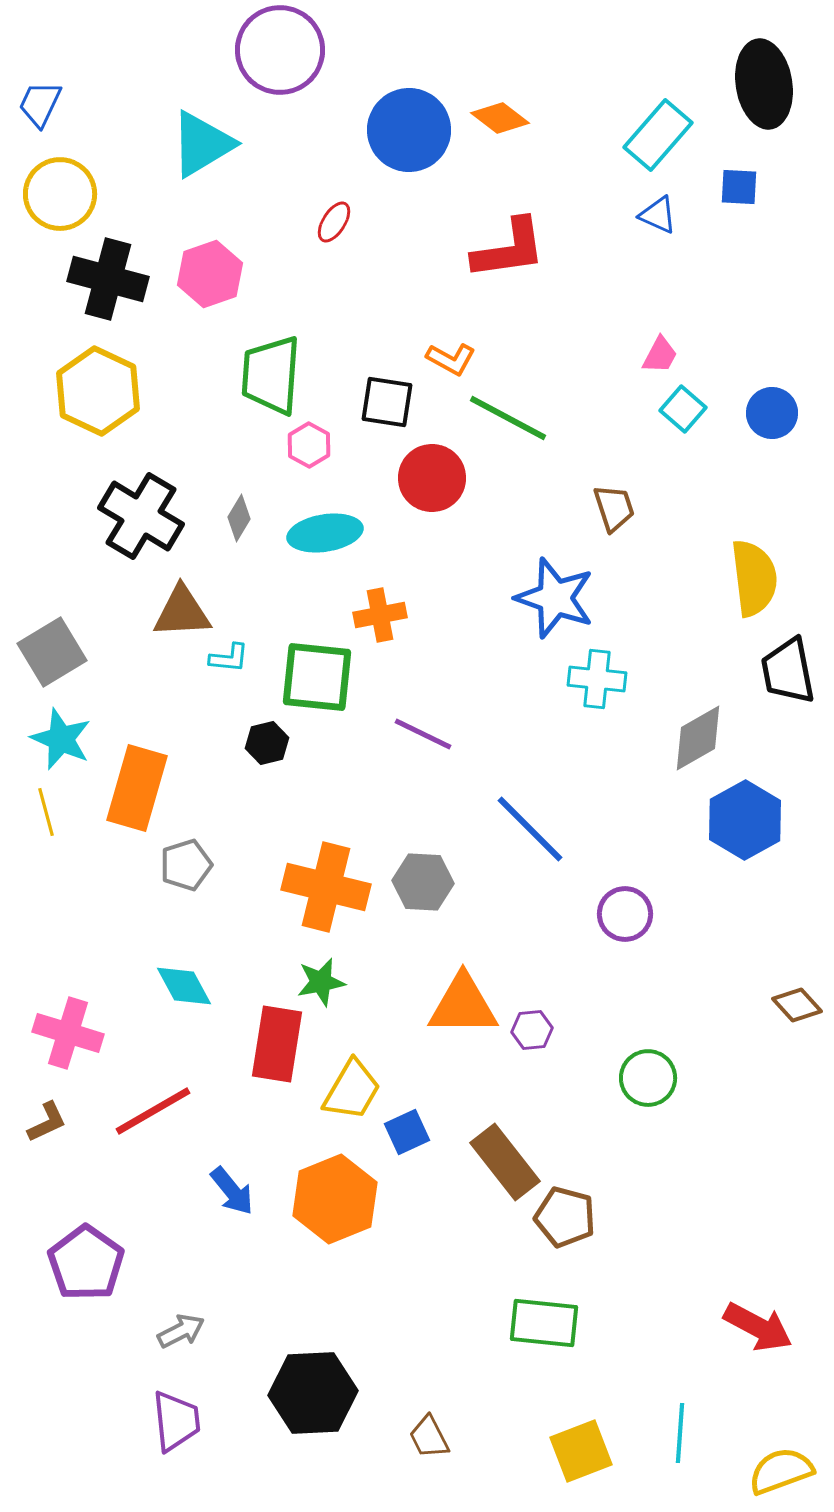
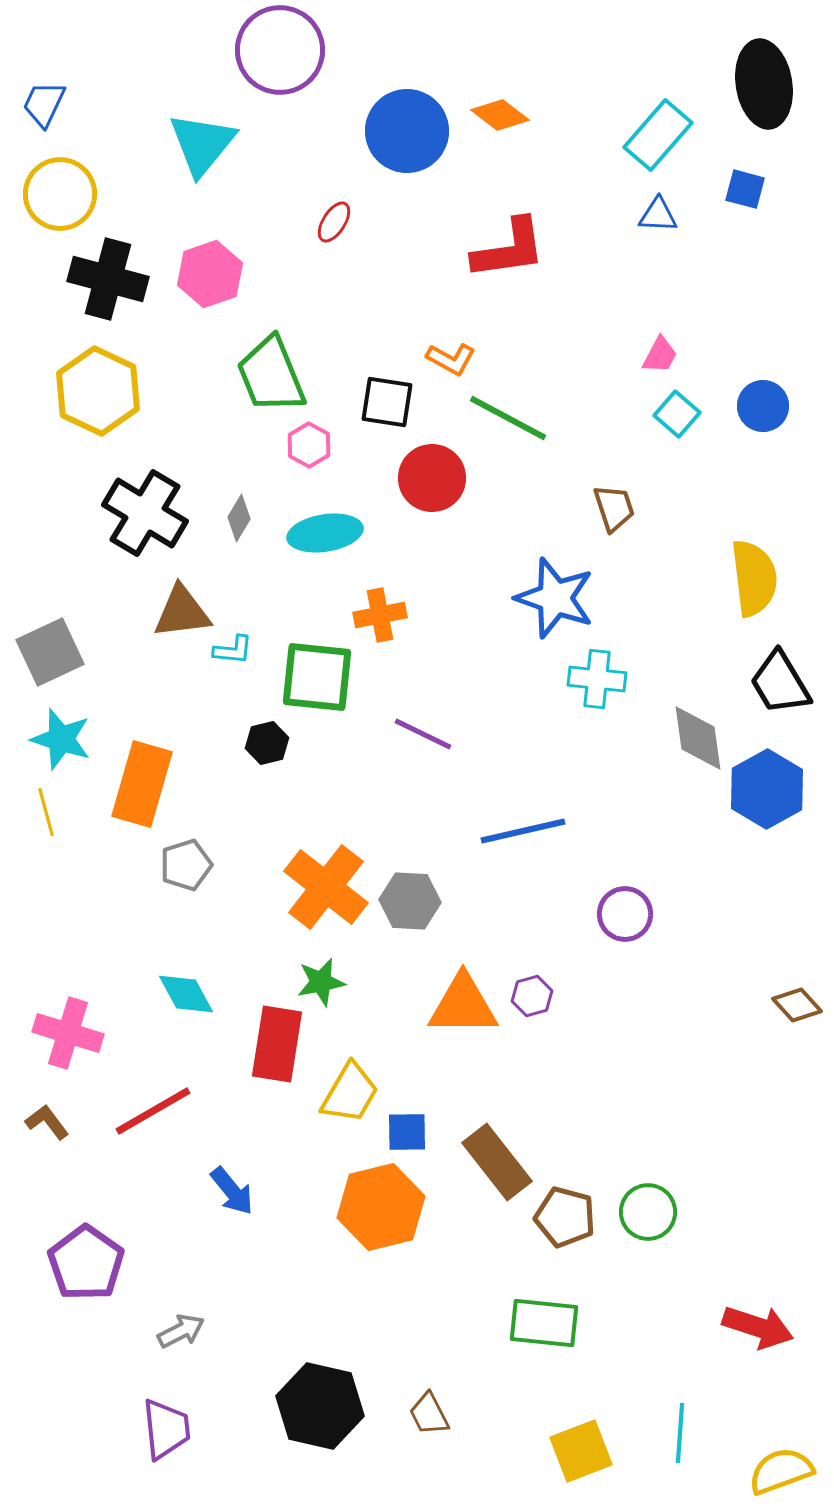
blue trapezoid at (40, 104): moved 4 px right
orange diamond at (500, 118): moved 3 px up
blue circle at (409, 130): moved 2 px left, 1 px down
cyan triangle at (202, 144): rotated 20 degrees counterclockwise
blue square at (739, 187): moved 6 px right, 2 px down; rotated 12 degrees clockwise
blue triangle at (658, 215): rotated 21 degrees counterclockwise
green trapezoid at (271, 375): rotated 26 degrees counterclockwise
cyan square at (683, 409): moved 6 px left, 5 px down
blue circle at (772, 413): moved 9 px left, 7 px up
black cross at (141, 516): moved 4 px right, 3 px up
brown triangle at (182, 612): rotated 4 degrees counterclockwise
gray square at (52, 652): moved 2 px left; rotated 6 degrees clockwise
cyan L-shape at (229, 658): moved 4 px right, 8 px up
black trapezoid at (788, 671): moved 8 px left, 12 px down; rotated 20 degrees counterclockwise
gray diamond at (698, 738): rotated 68 degrees counterclockwise
cyan star at (61, 739): rotated 6 degrees counterclockwise
orange rectangle at (137, 788): moved 5 px right, 4 px up
blue hexagon at (745, 820): moved 22 px right, 31 px up
blue line at (530, 829): moved 7 px left, 2 px down; rotated 58 degrees counterclockwise
gray hexagon at (423, 882): moved 13 px left, 19 px down
orange cross at (326, 887): rotated 24 degrees clockwise
cyan diamond at (184, 986): moved 2 px right, 8 px down
purple hexagon at (532, 1030): moved 34 px up; rotated 9 degrees counterclockwise
green circle at (648, 1078): moved 134 px down
yellow trapezoid at (352, 1090): moved 2 px left, 3 px down
brown L-shape at (47, 1122): rotated 102 degrees counterclockwise
blue square at (407, 1132): rotated 24 degrees clockwise
brown rectangle at (505, 1162): moved 8 px left
orange hexagon at (335, 1199): moved 46 px right, 8 px down; rotated 8 degrees clockwise
red arrow at (758, 1327): rotated 10 degrees counterclockwise
black hexagon at (313, 1393): moved 7 px right, 13 px down; rotated 16 degrees clockwise
purple trapezoid at (176, 1421): moved 10 px left, 8 px down
brown trapezoid at (429, 1437): moved 23 px up
